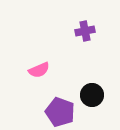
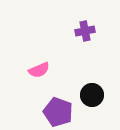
purple pentagon: moved 2 px left
